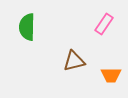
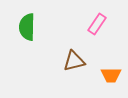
pink rectangle: moved 7 px left
